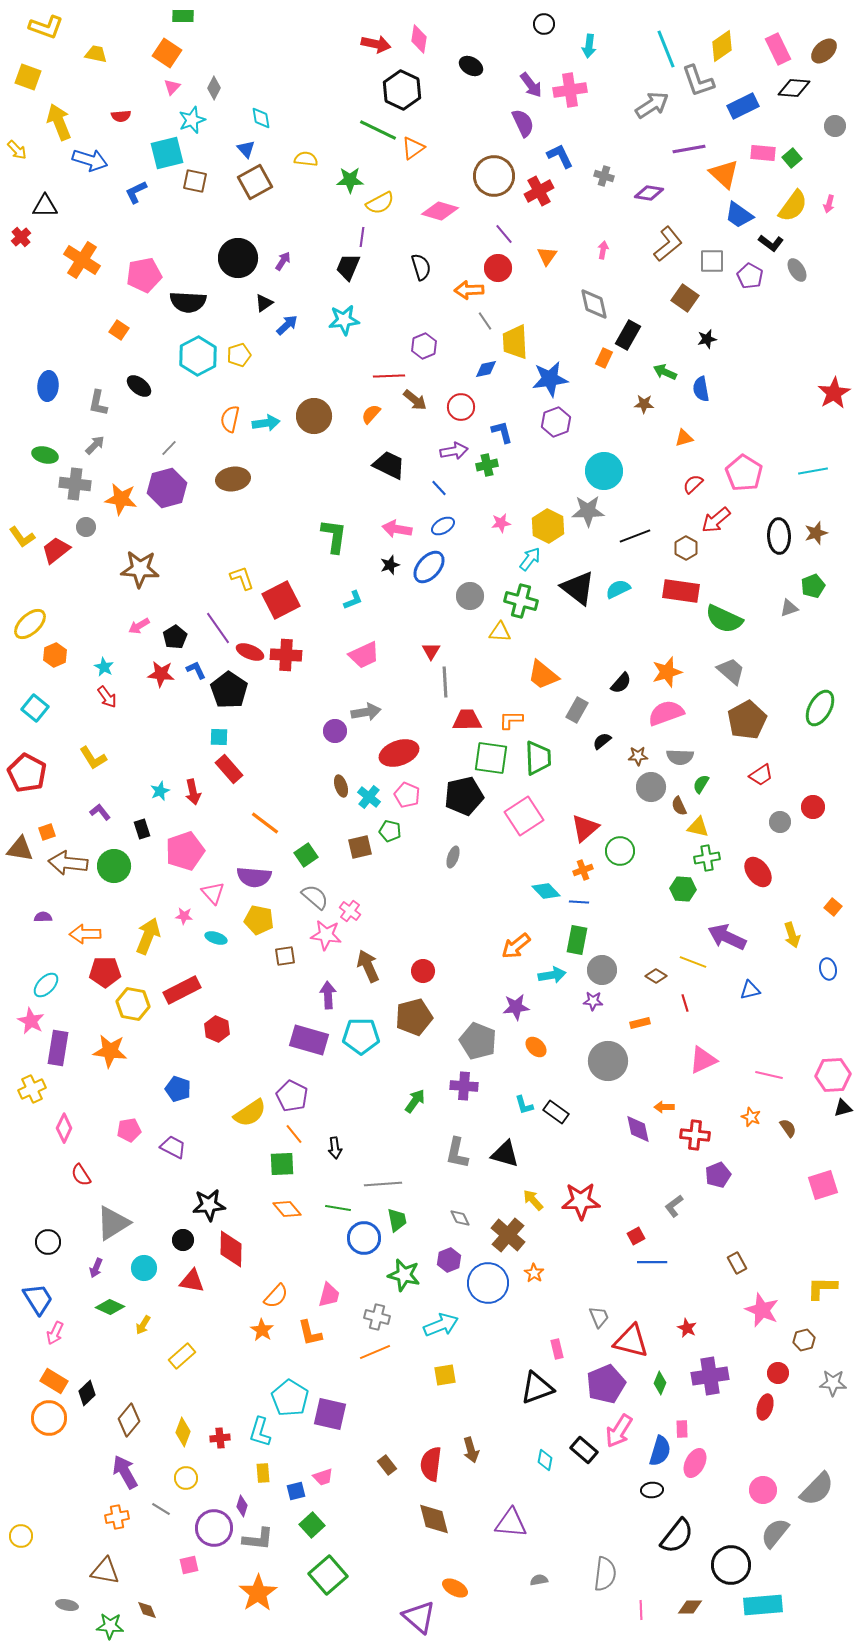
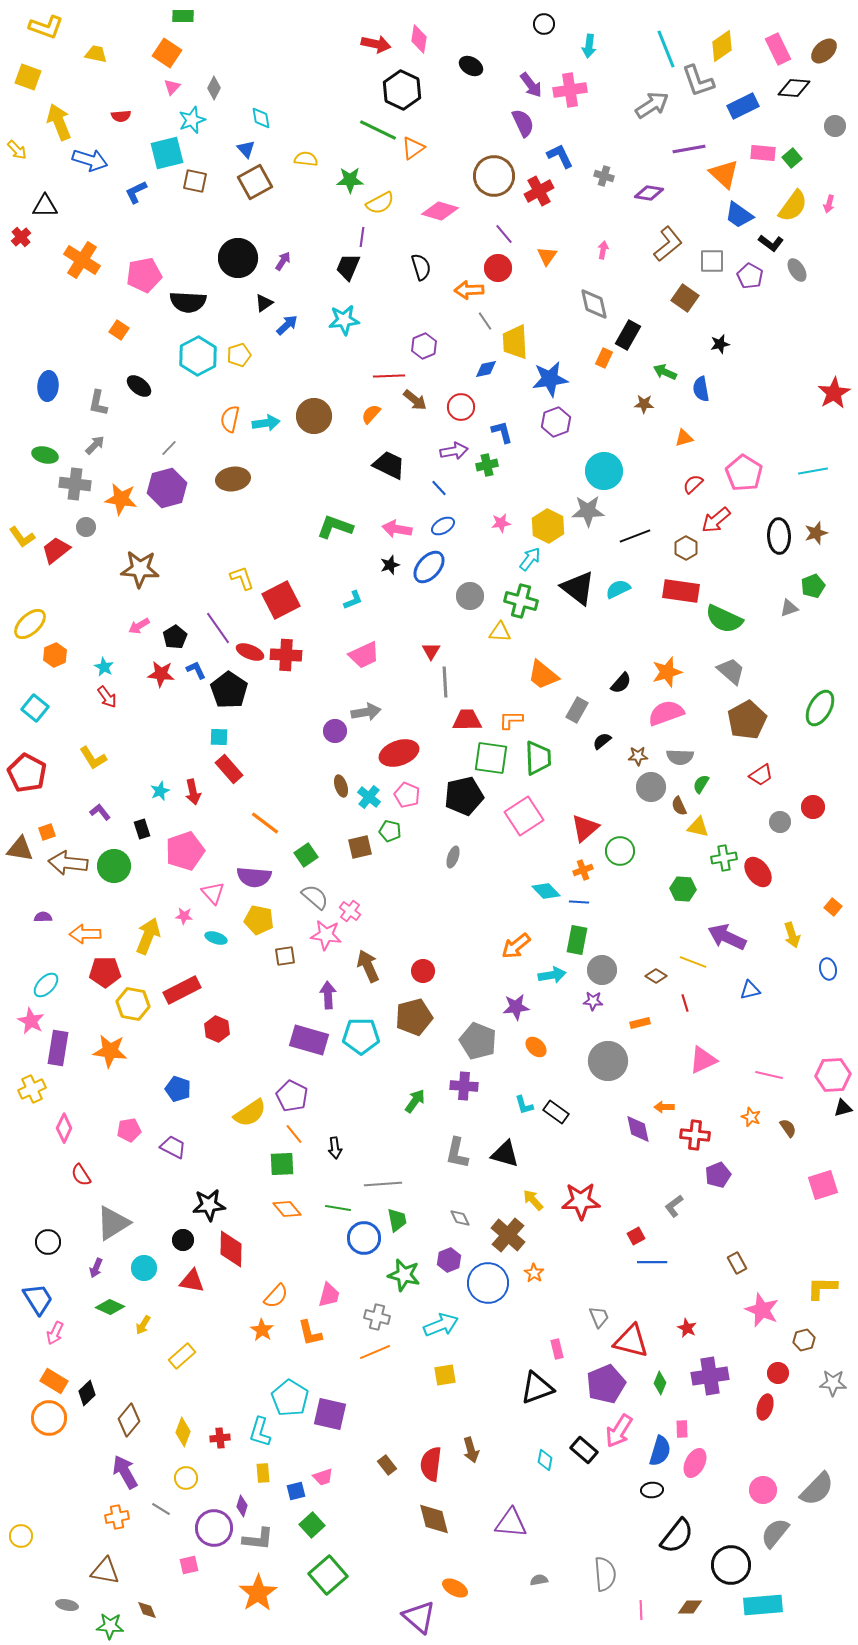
black star at (707, 339): moved 13 px right, 5 px down
green L-shape at (334, 536): moved 1 px right, 9 px up; rotated 78 degrees counterclockwise
green cross at (707, 858): moved 17 px right
gray semicircle at (605, 1574): rotated 12 degrees counterclockwise
